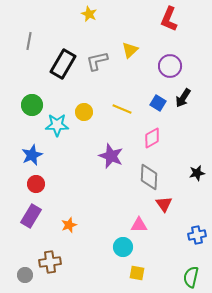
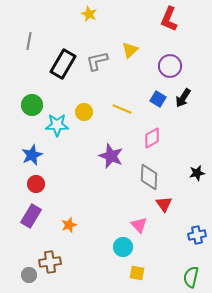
blue square: moved 4 px up
pink triangle: rotated 48 degrees clockwise
gray circle: moved 4 px right
